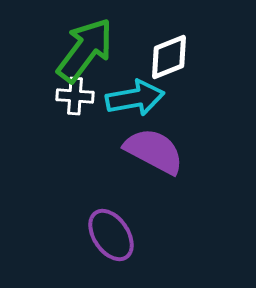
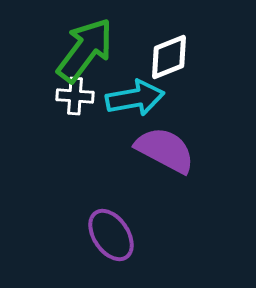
purple semicircle: moved 11 px right, 1 px up
